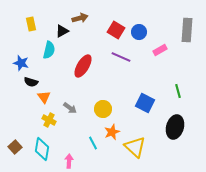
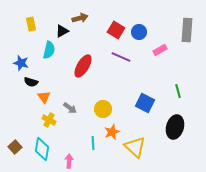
cyan line: rotated 24 degrees clockwise
